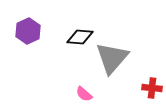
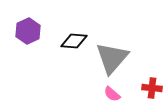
black diamond: moved 6 px left, 4 px down
pink semicircle: moved 28 px right
